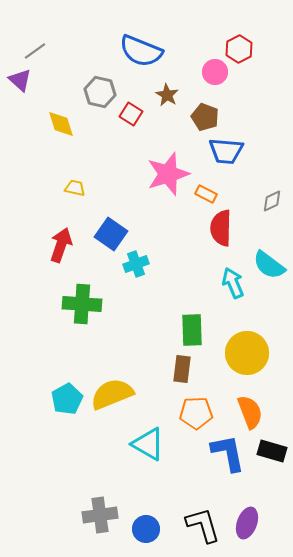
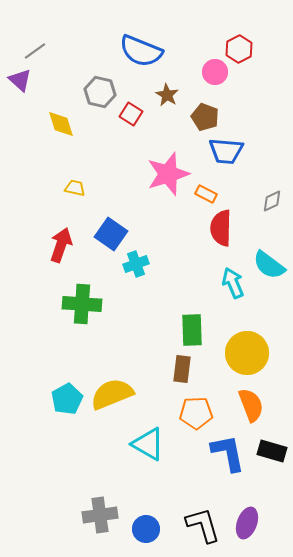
orange semicircle: moved 1 px right, 7 px up
